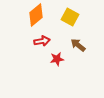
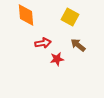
orange diamond: moved 10 px left; rotated 55 degrees counterclockwise
red arrow: moved 1 px right, 2 px down
